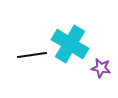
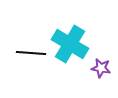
black line: moved 1 px left, 2 px up; rotated 12 degrees clockwise
